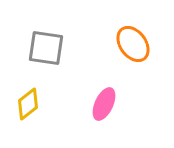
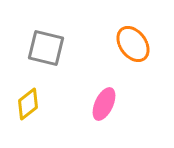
gray square: rotated 6 degrees clockwise
